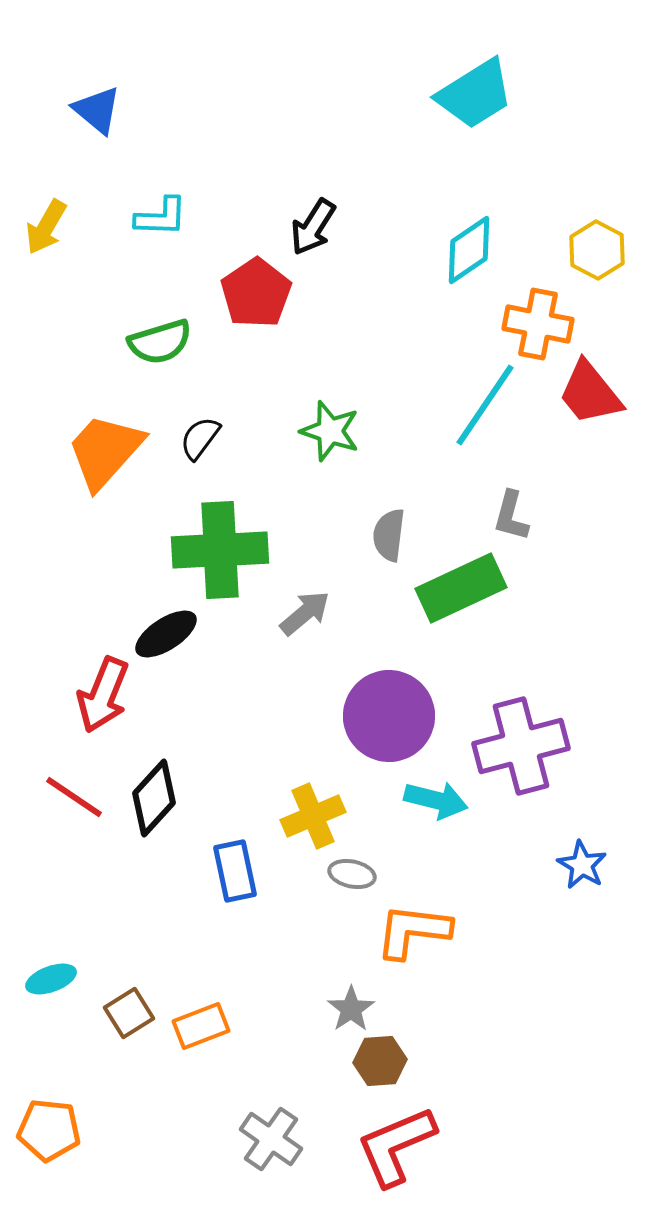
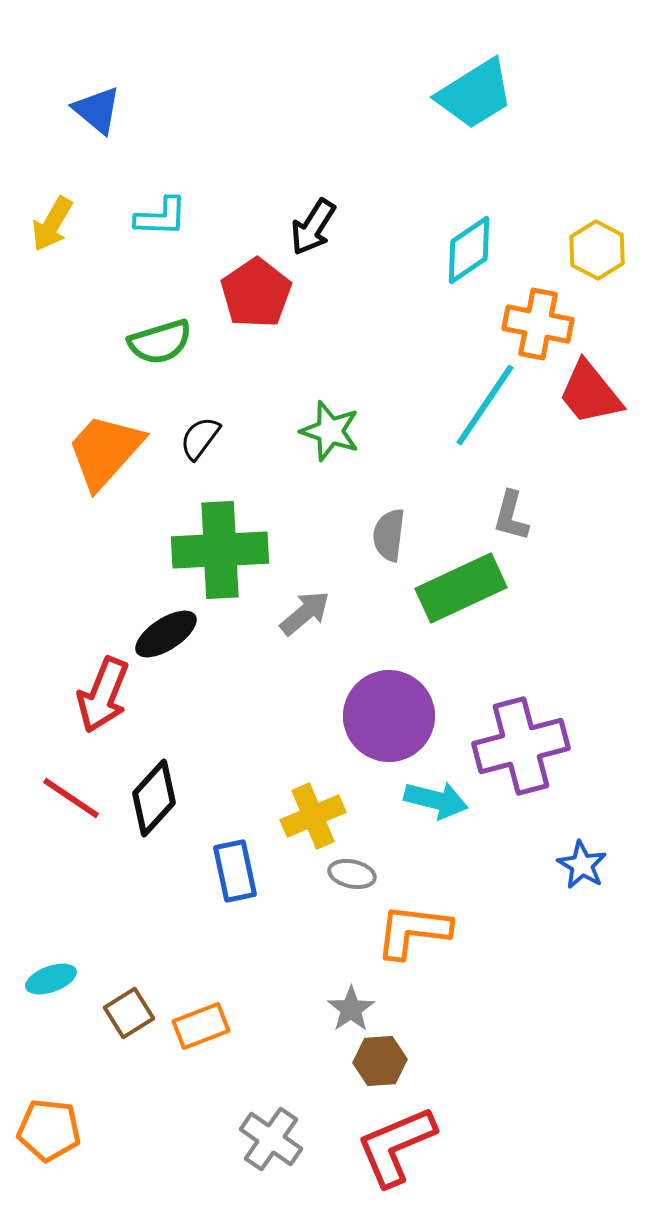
yellow arrow: moved 6 px right, 3 px up
red line: moved 3 px left, 1 px down
